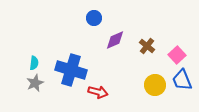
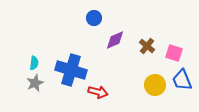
pink square: moved 3 px left, 2 px up; rotated 30 degrees counterclockwise
